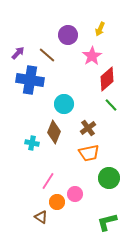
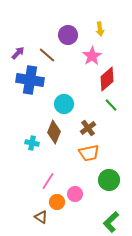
yellow arrow: rotated 32 degrees counterclockwise
green circle: moved 2 px down
green L-shape: moved 4 px right; rotated 30 degrees counterclockwise
